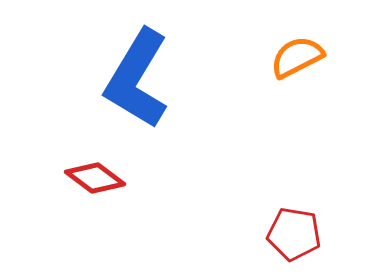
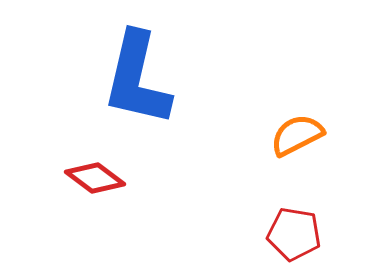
orange semicircle: moved 78 px down
blue L-shape: rotated 18 degrees counterclockwise
